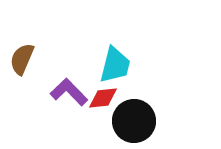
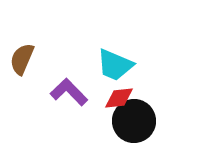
cyan trapezoid: rotated 99 degrees clockwise
red diamond: moved 16 px right
